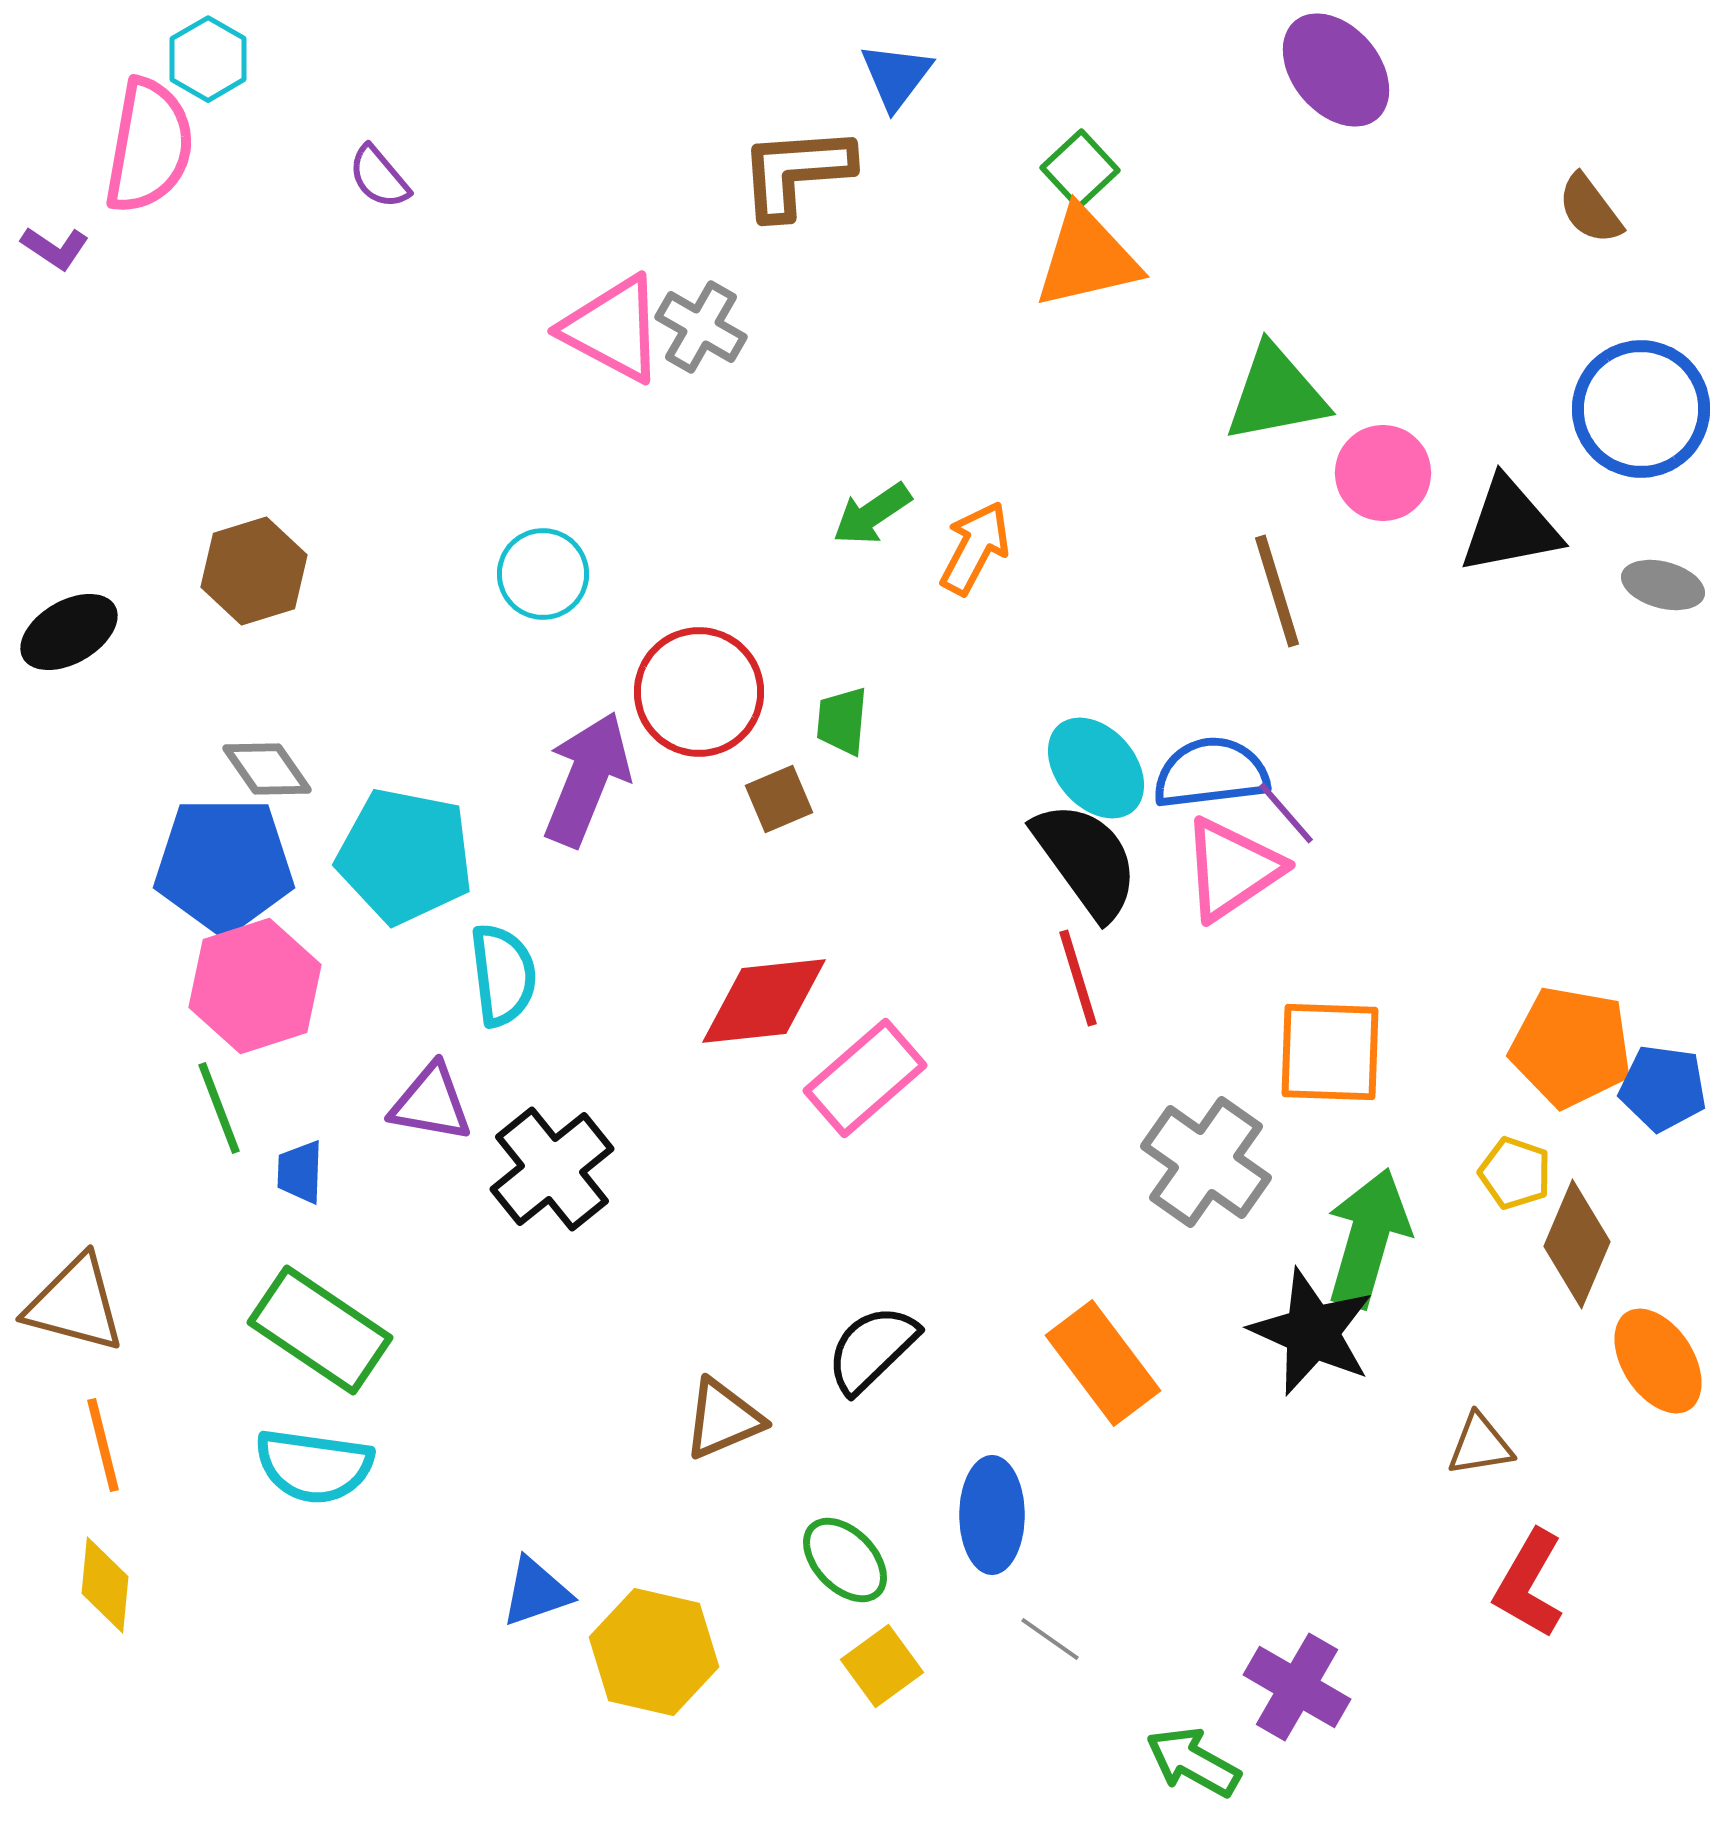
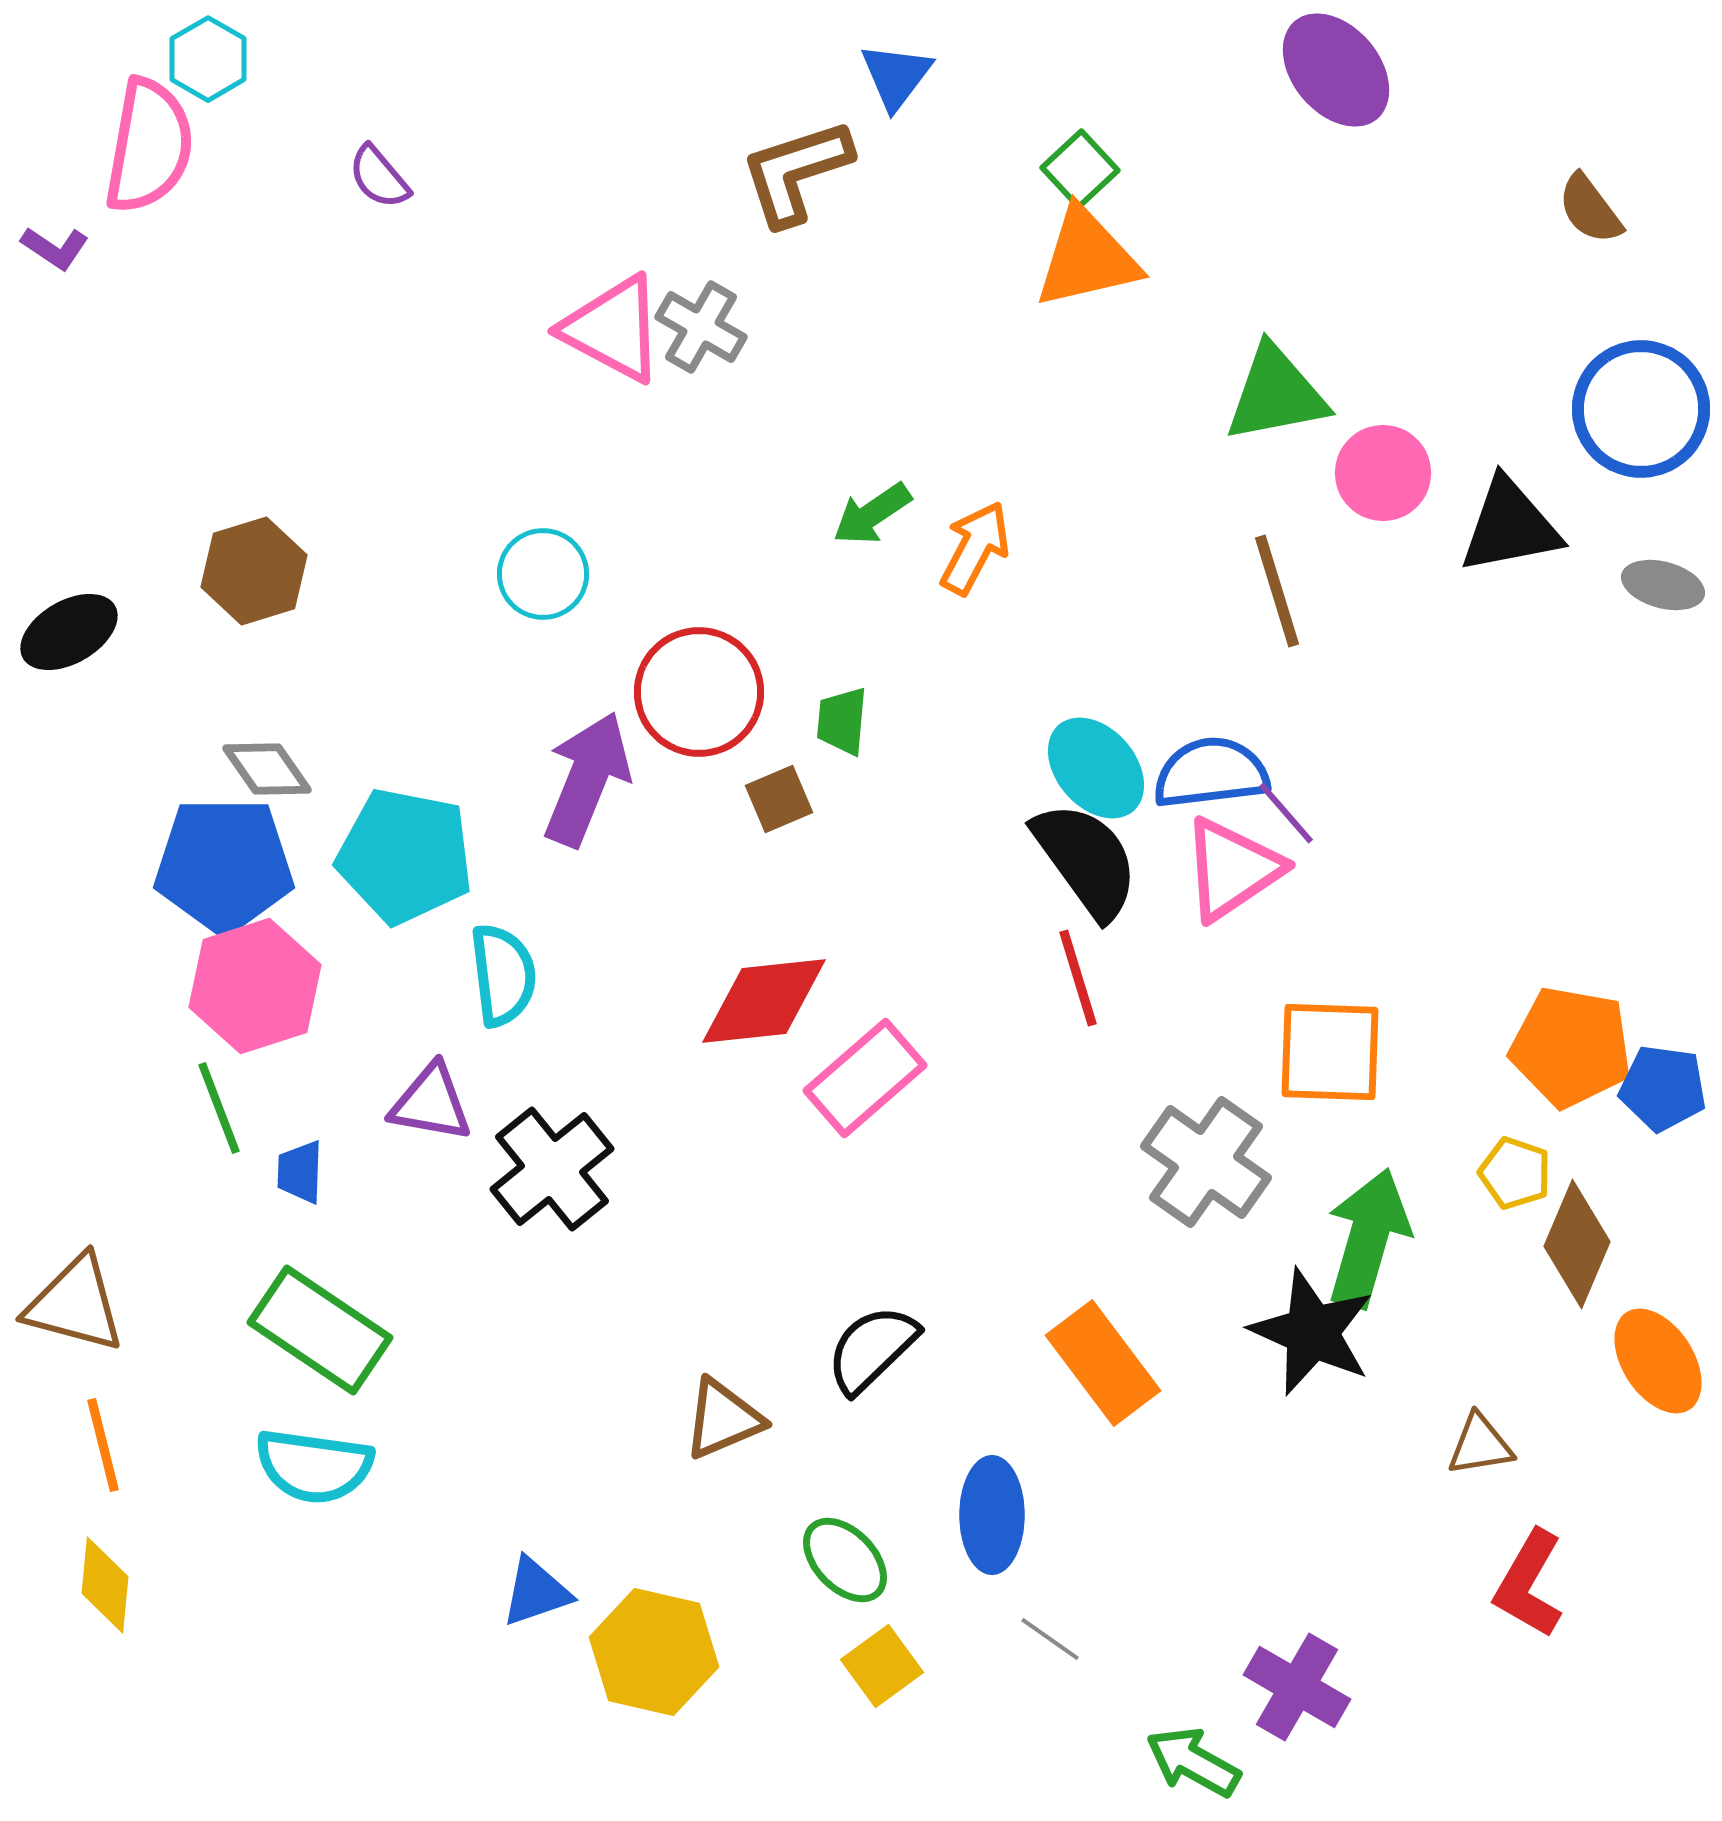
brown L-shape at (796, 172): rotated 14 degrees counterclockwise
